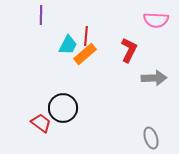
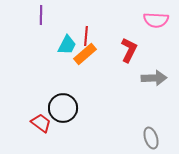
cyan trapezoid: moved 1 px left
